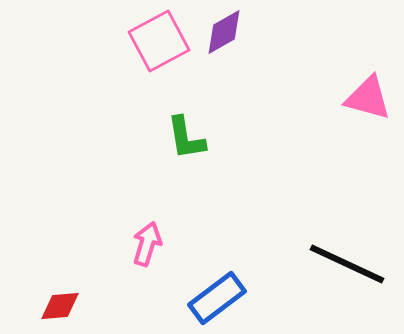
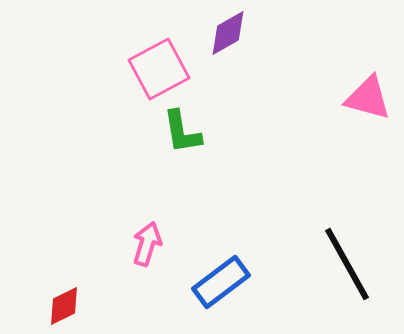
purple diamond: moved 4 px right, 1 px down
pink square: moved 28 px down
green L-shape: moved 4 px left, 6 px up
black line: rotated 36 degrees clockwise
blue rectangle: moved 4 px right, 16 px up
red diamond: moved 4 px right; rotated 21 degrees counterclockwise
